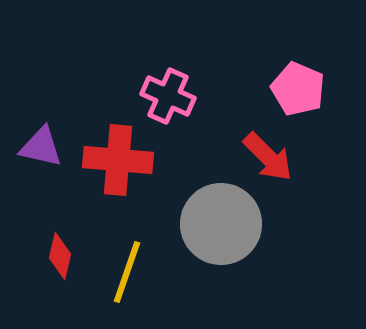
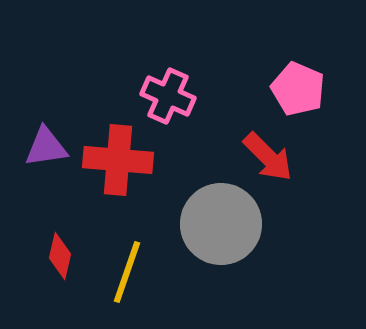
purple triangle: moved 5 px right; rotated 21 degrees counterclockwise
